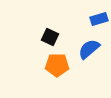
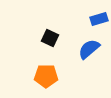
black square: moved 1 px down
orange pentagon: moved 11 px left, 11 px down
